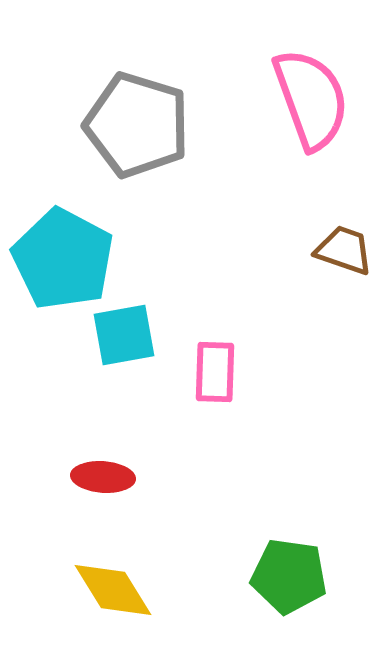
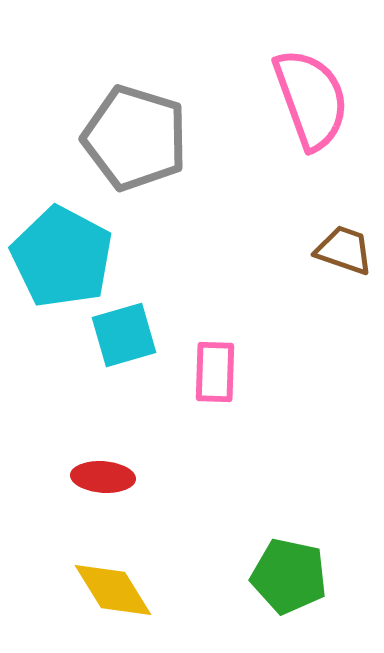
gray pentagon: moved 2 px left, 13 px down
cyan pentagon: moved 1 px left, 2 px up
cyan square: rotated 6 degrees counterclockwise
green pentagon: rotated 4 degrees clockwise
